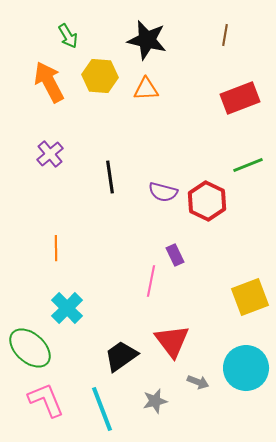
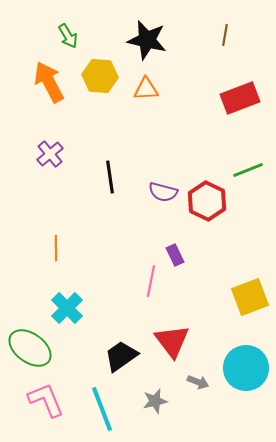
green line: moved 5 px down
green ellipse: rotated 6 degrees counterclockwise
